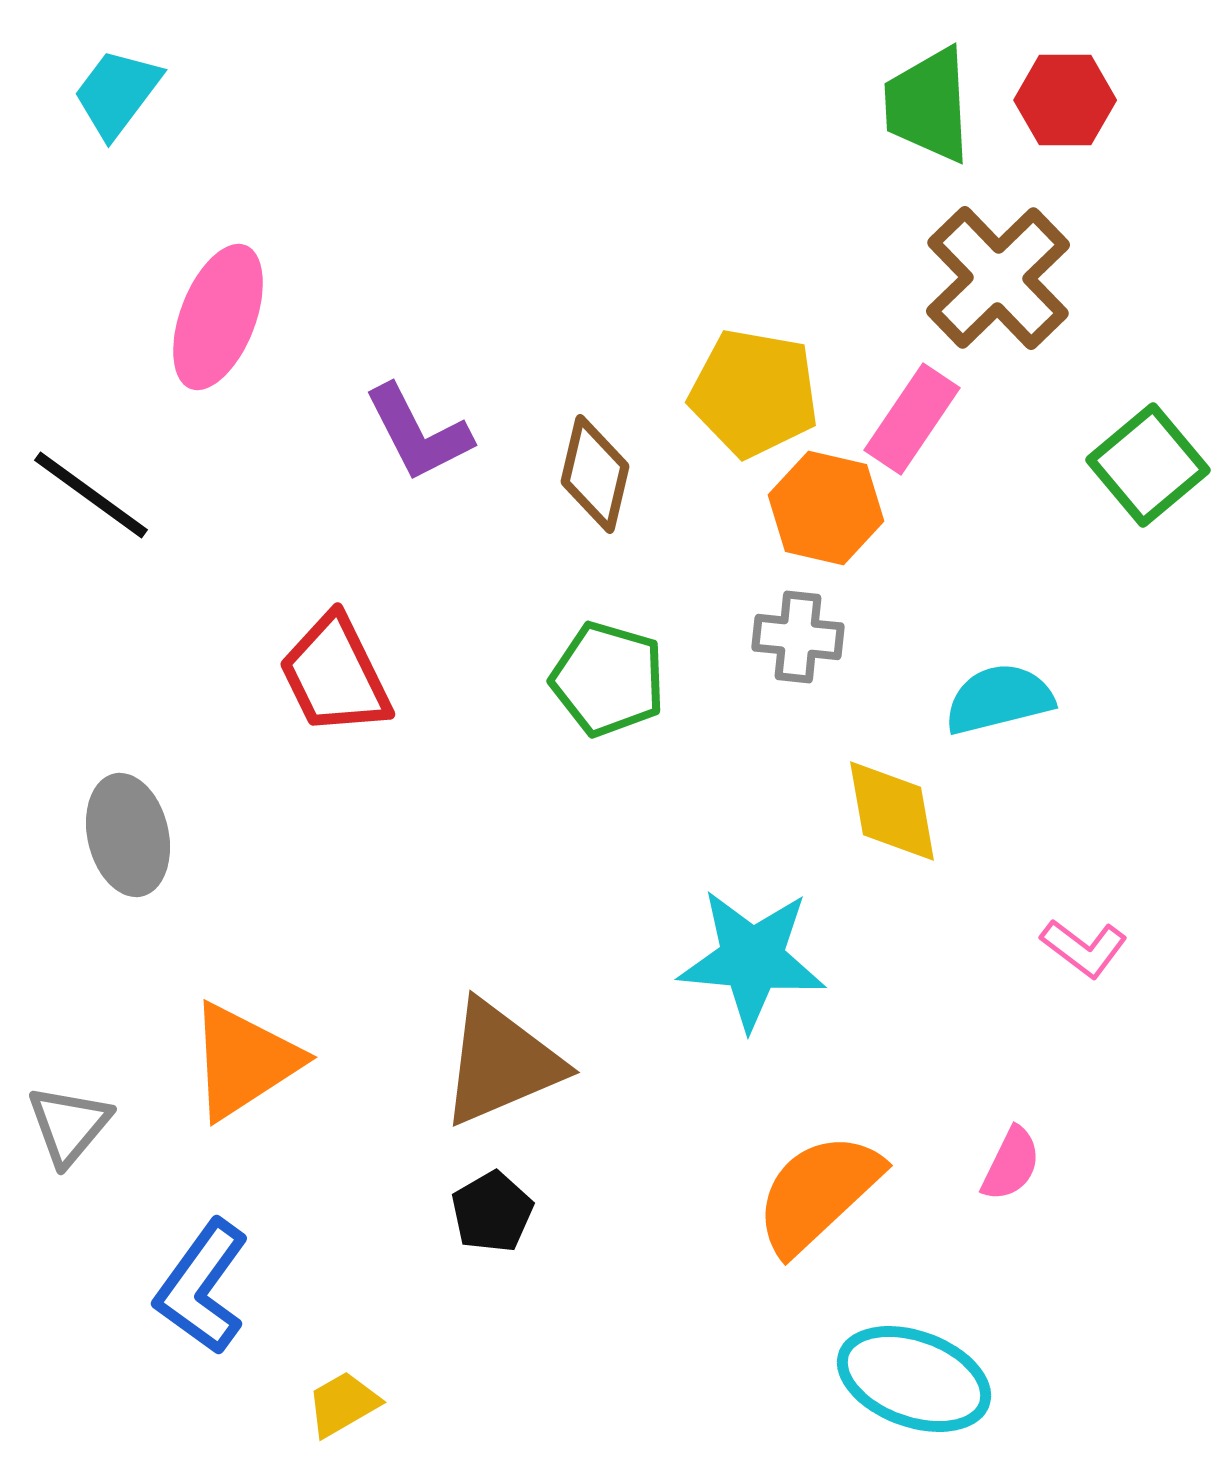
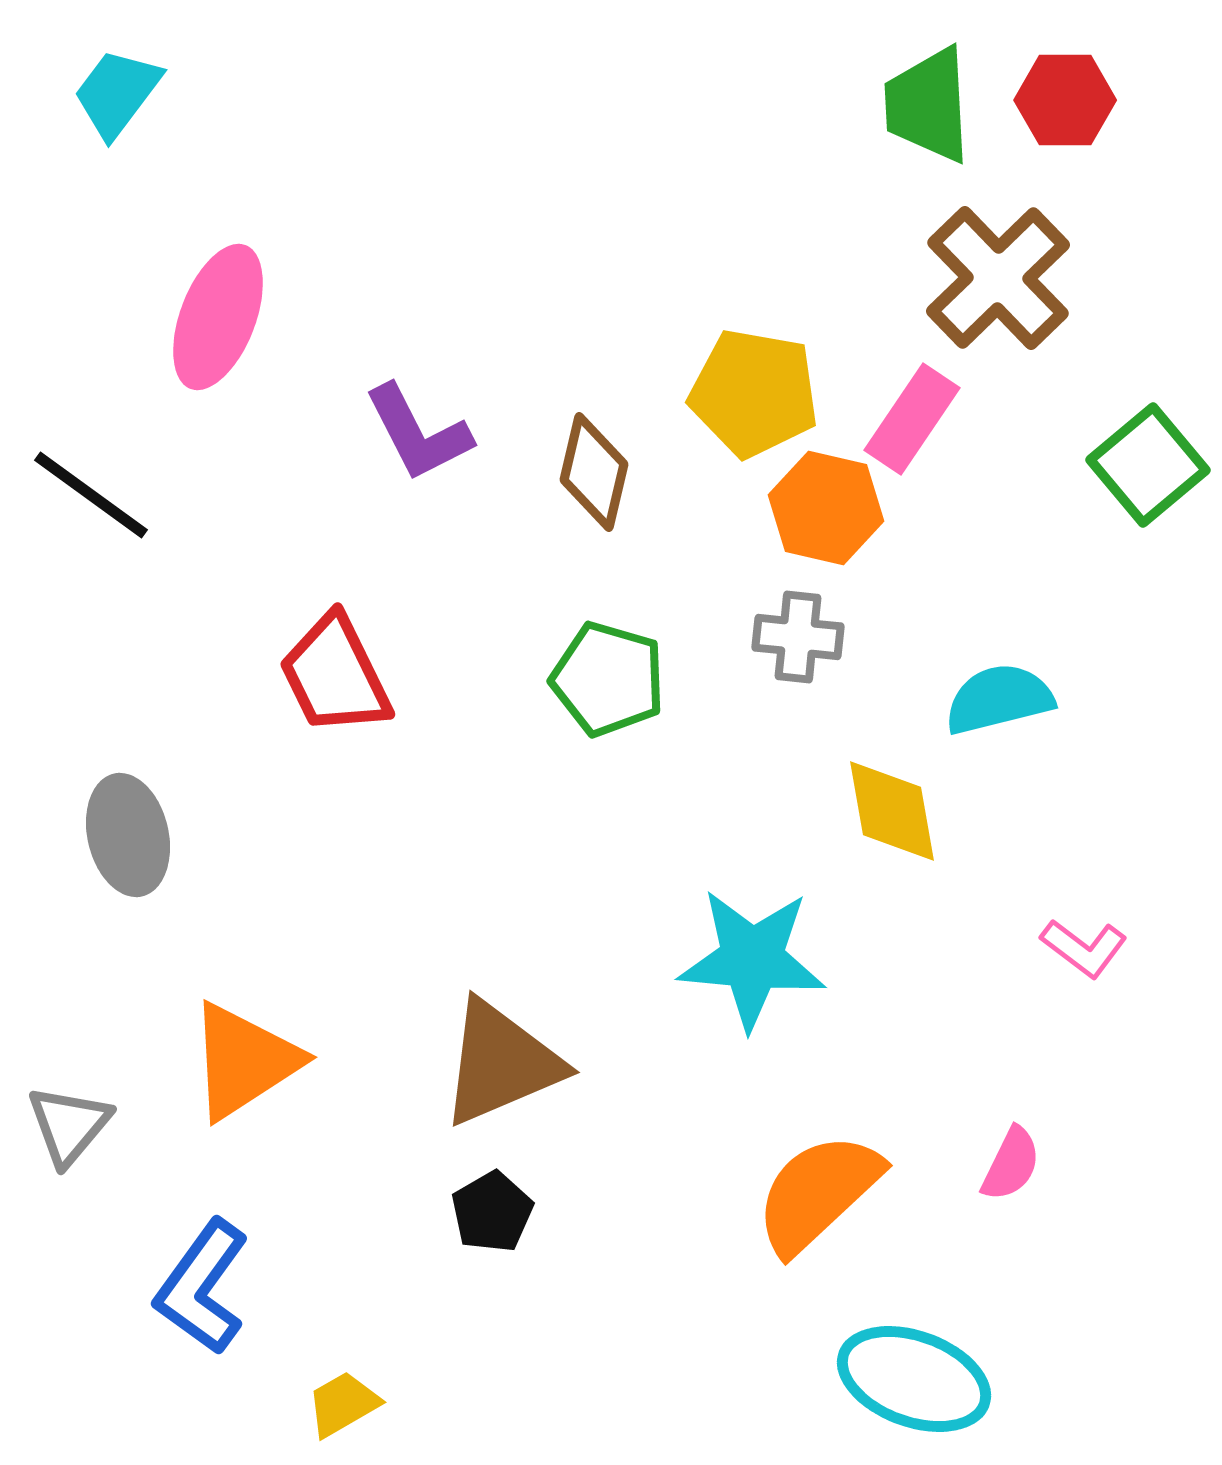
brown diamond: moved 1 px left, 2 px up
